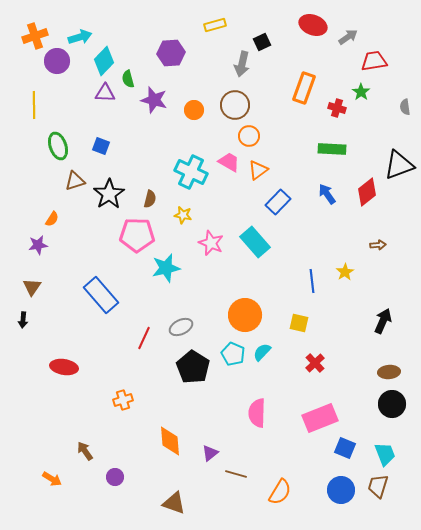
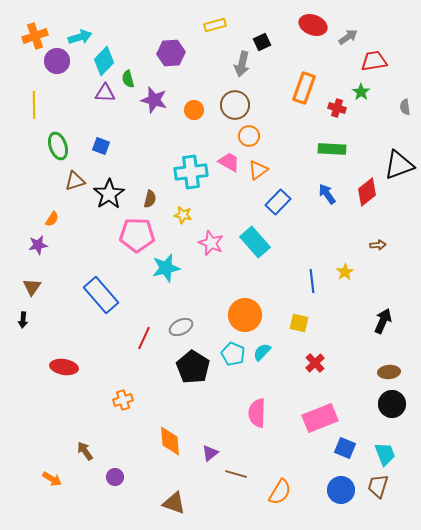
cyan cross at (191, 172): rotated 32 degrees counterclockwise
